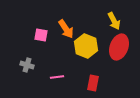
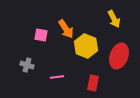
yellow arrow: moved 2 px up
red ellipse: moved 9 px down
